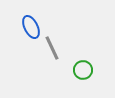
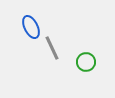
green circle: moved 3 px right, 8 px up
